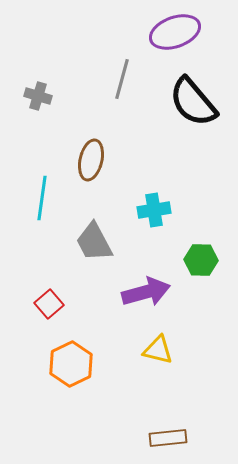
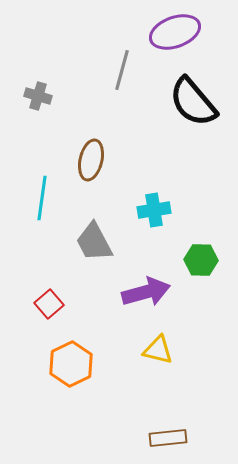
gray line: moved 9 px up
